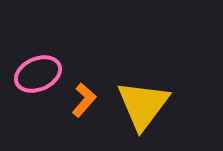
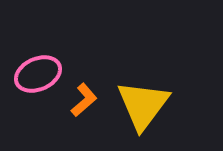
orange L-shape: rotated 8 degrees clockwise
